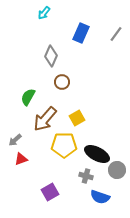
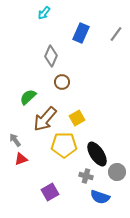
green semicircle: rotated 18 degrees clockwise
gray arrow: rotated 96 degrees clockwise
black ellipse: rotated 30 degrees clockwise
gray circle: moved 2 px down
